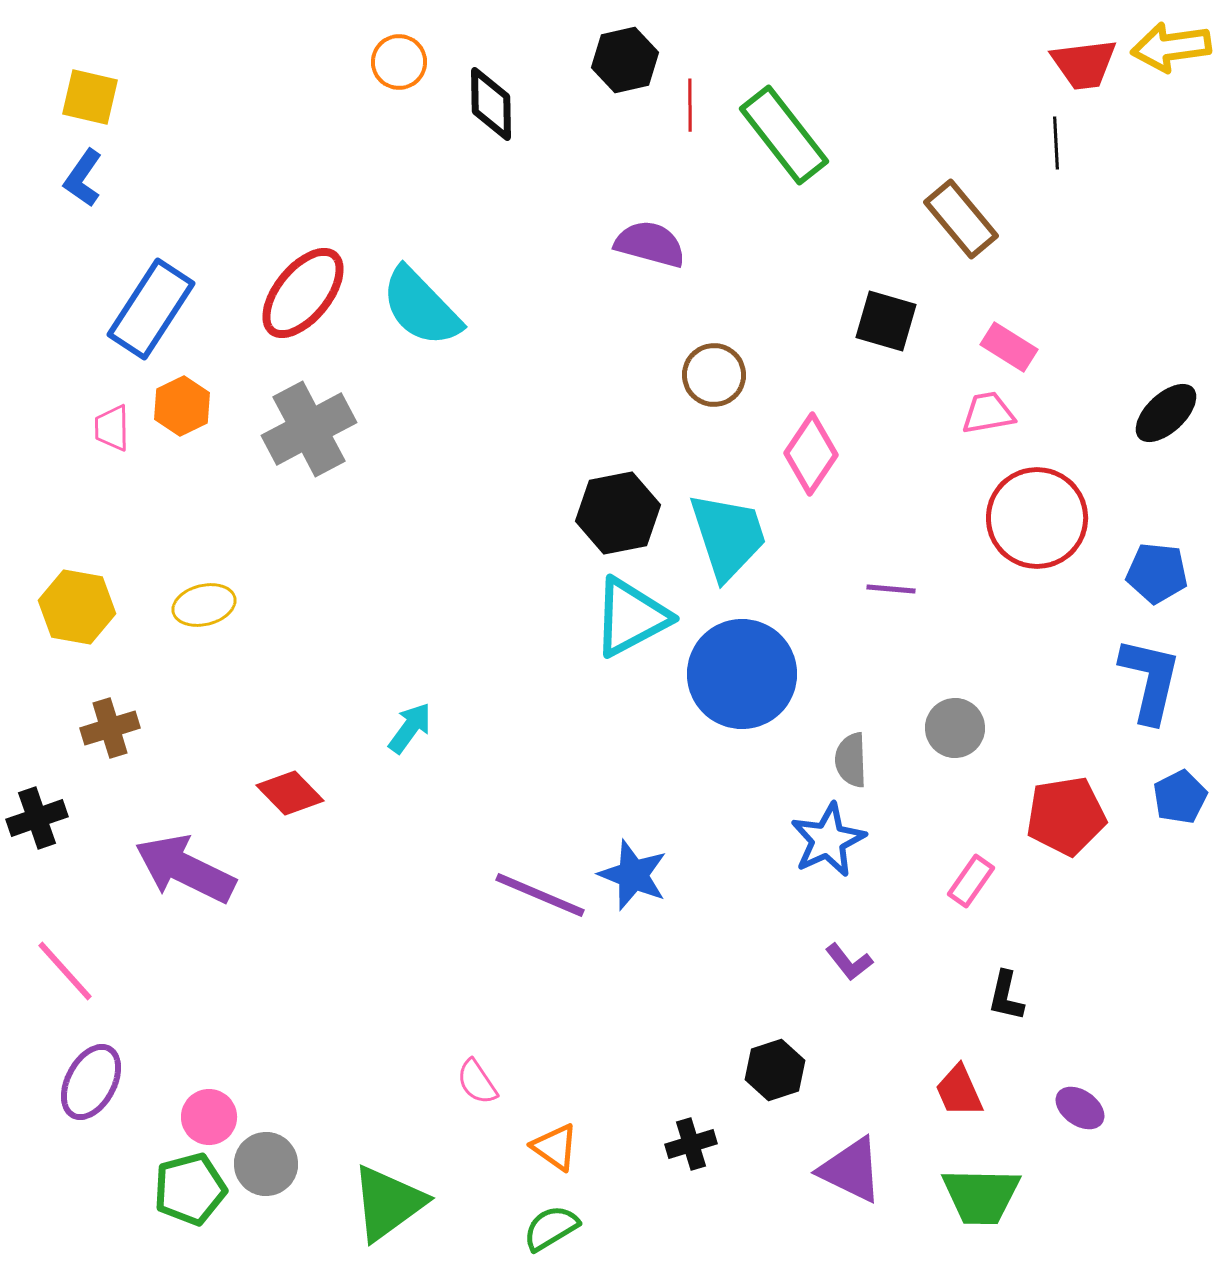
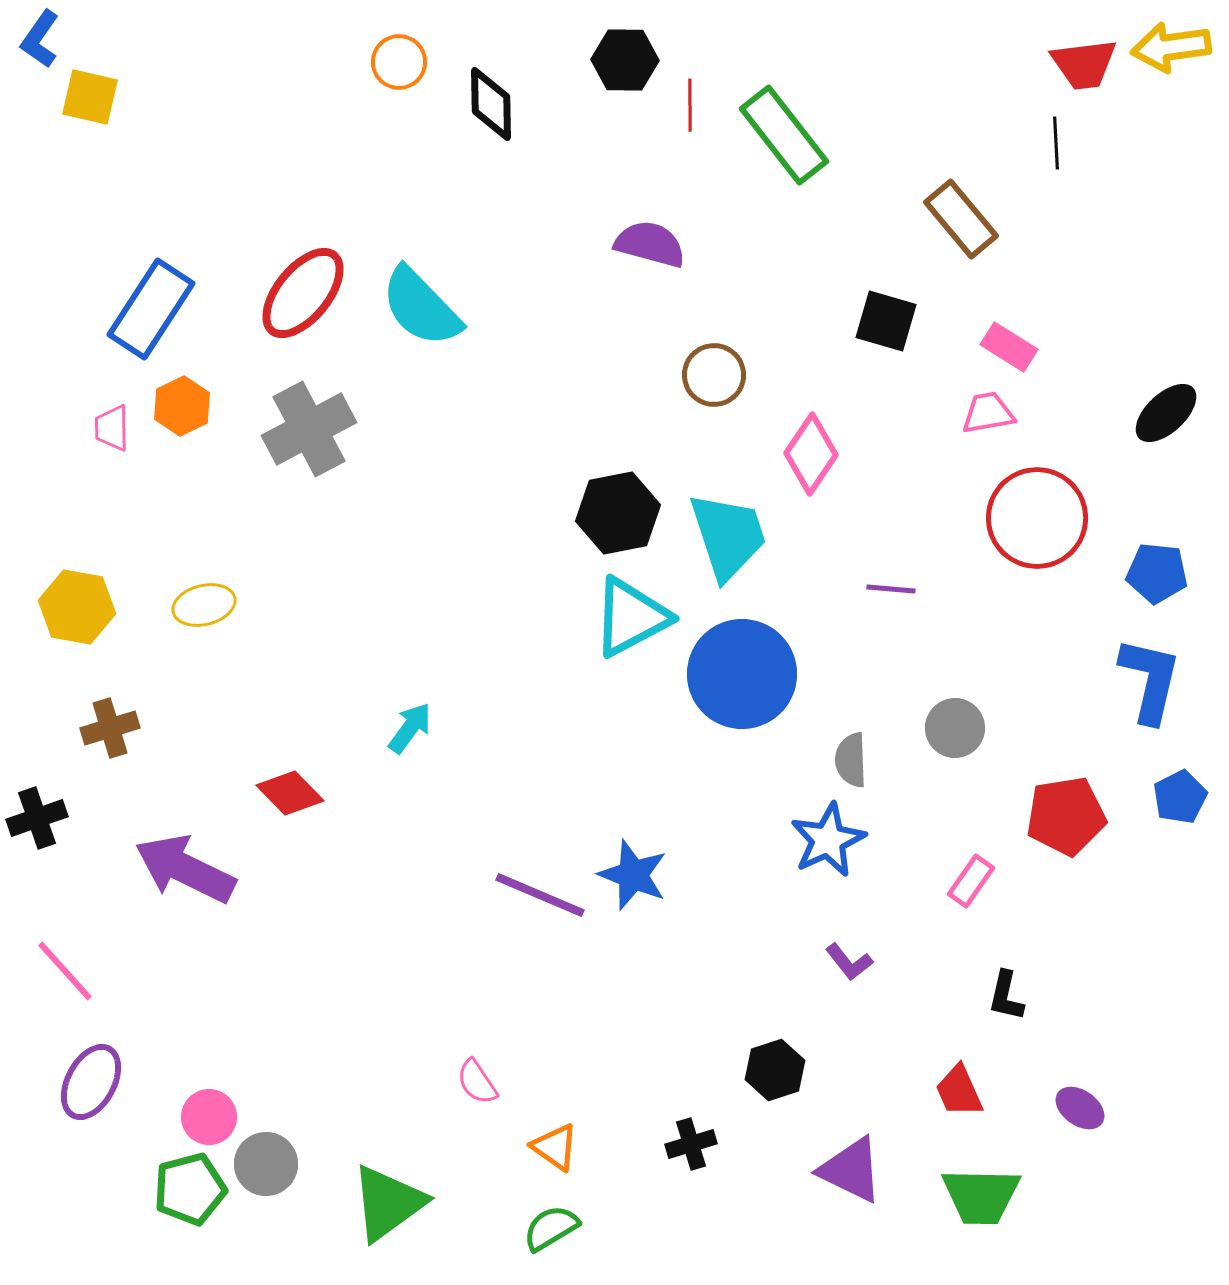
black hexagon at (625, 60): rotated 14 degrees clockwise
blue L-shape at (83, 178): moved 43 px left, 139 px up
